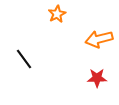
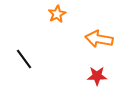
orange arrow: rotated 24 degrees clockwise
red star: moved 2 px up
